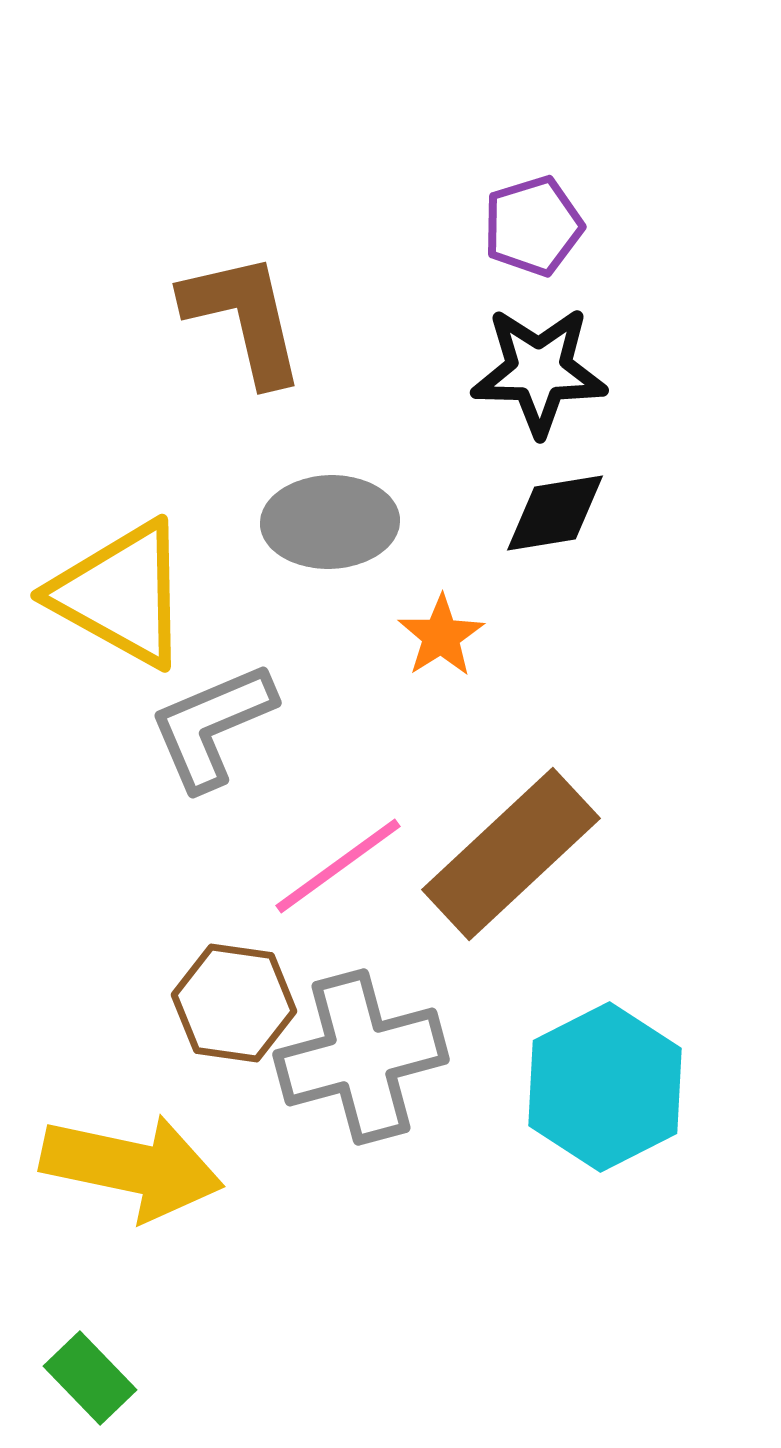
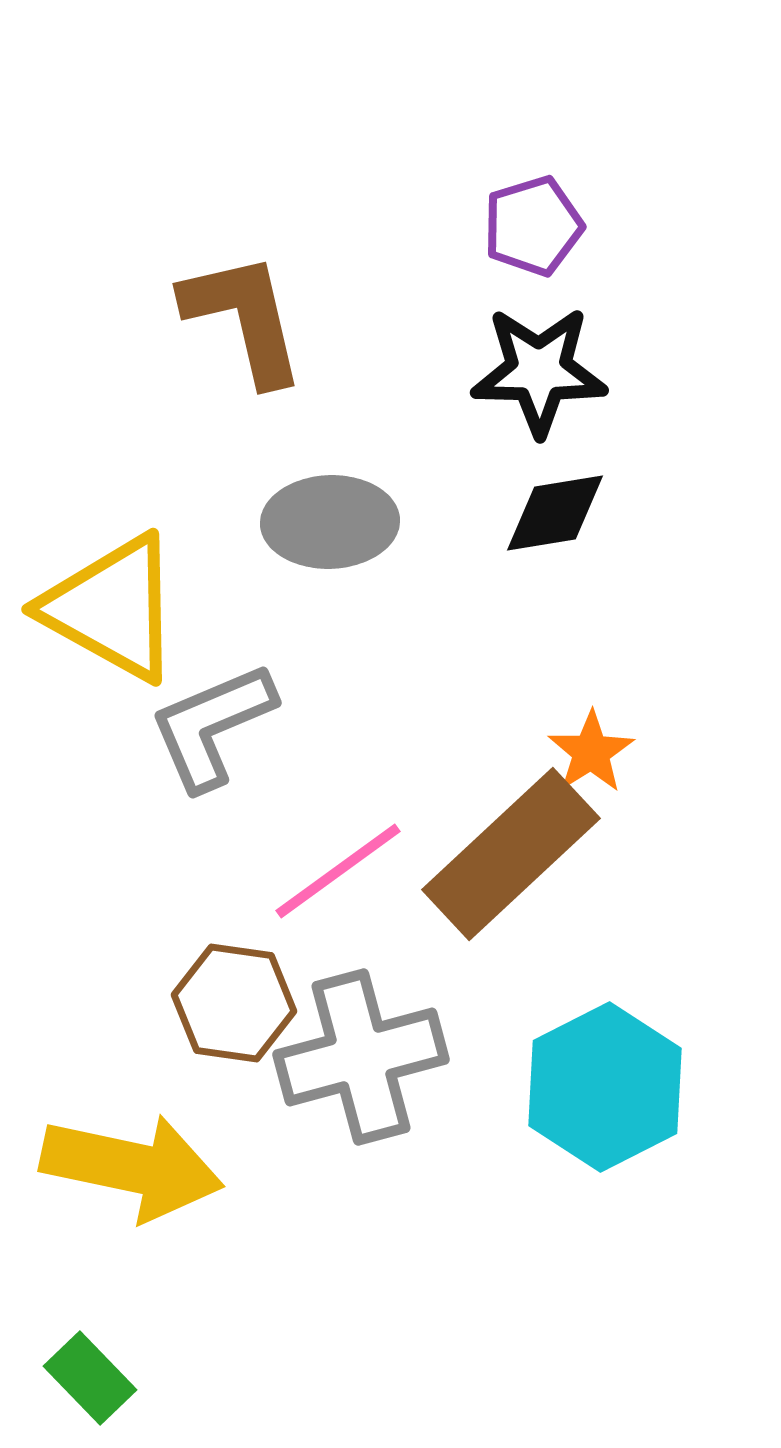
yellow triangle: moved 9 px left, 14 px down
orange star: moved 150 px right, 116 px down
pink line: moved 5 px down
